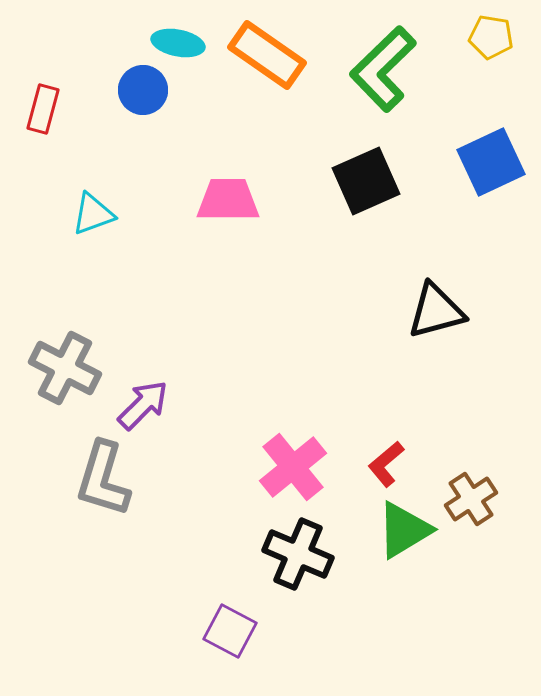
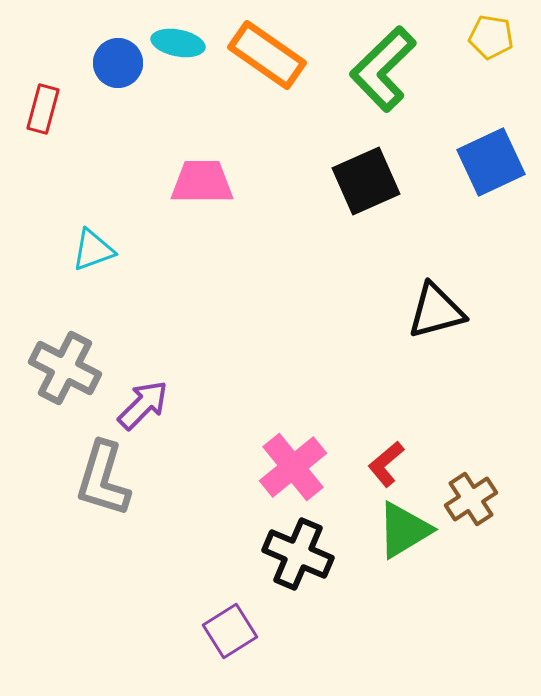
blue circle: moved 25 px left, 27 px up
pink trapezoid: moved 26 px left, 18 px up
cyan triangle: moved 36 px down
purple square: rotated 30 degrees clockwise
